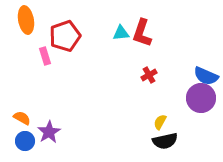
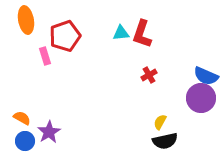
red L-shape: moved 1 px down
